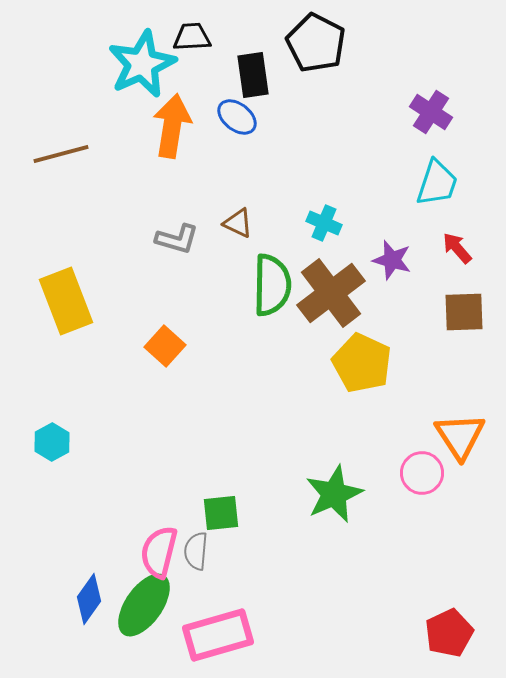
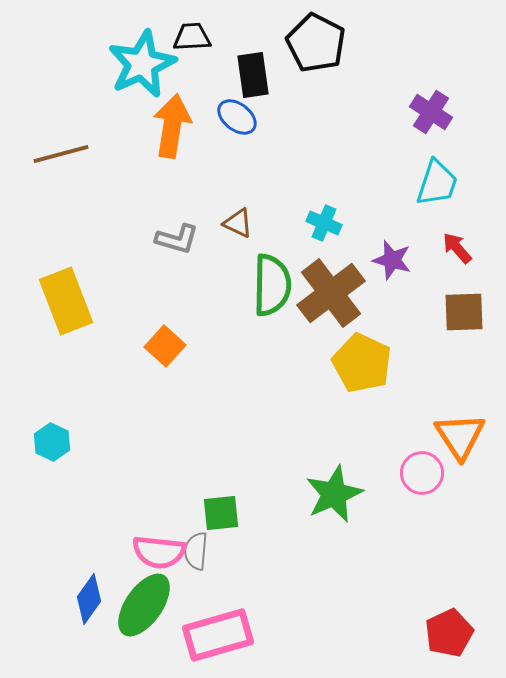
cyan hexagon: rotated 6 degrees counterclockwise
pink semicircle: rotated 98 degrees counterclockwise
